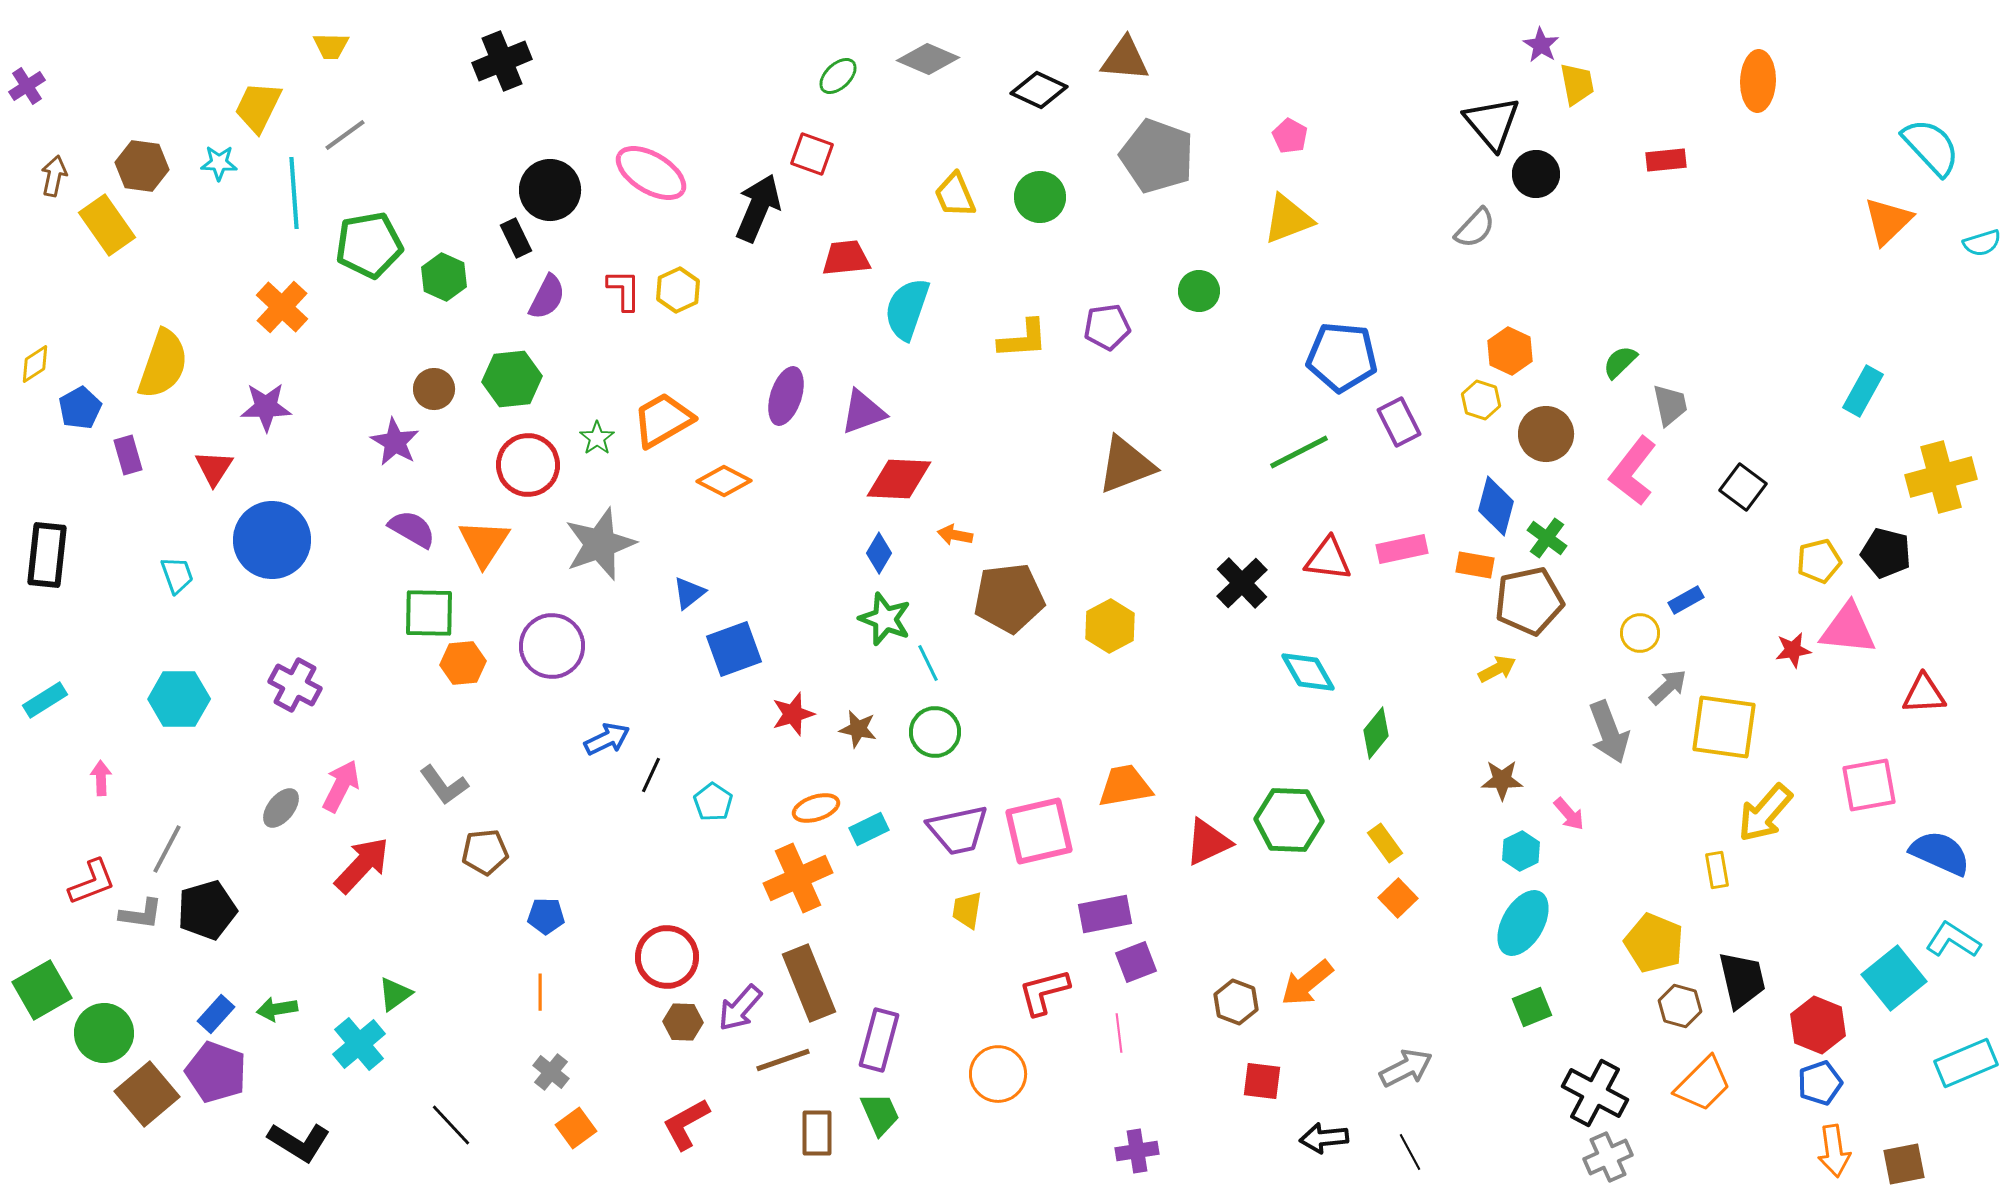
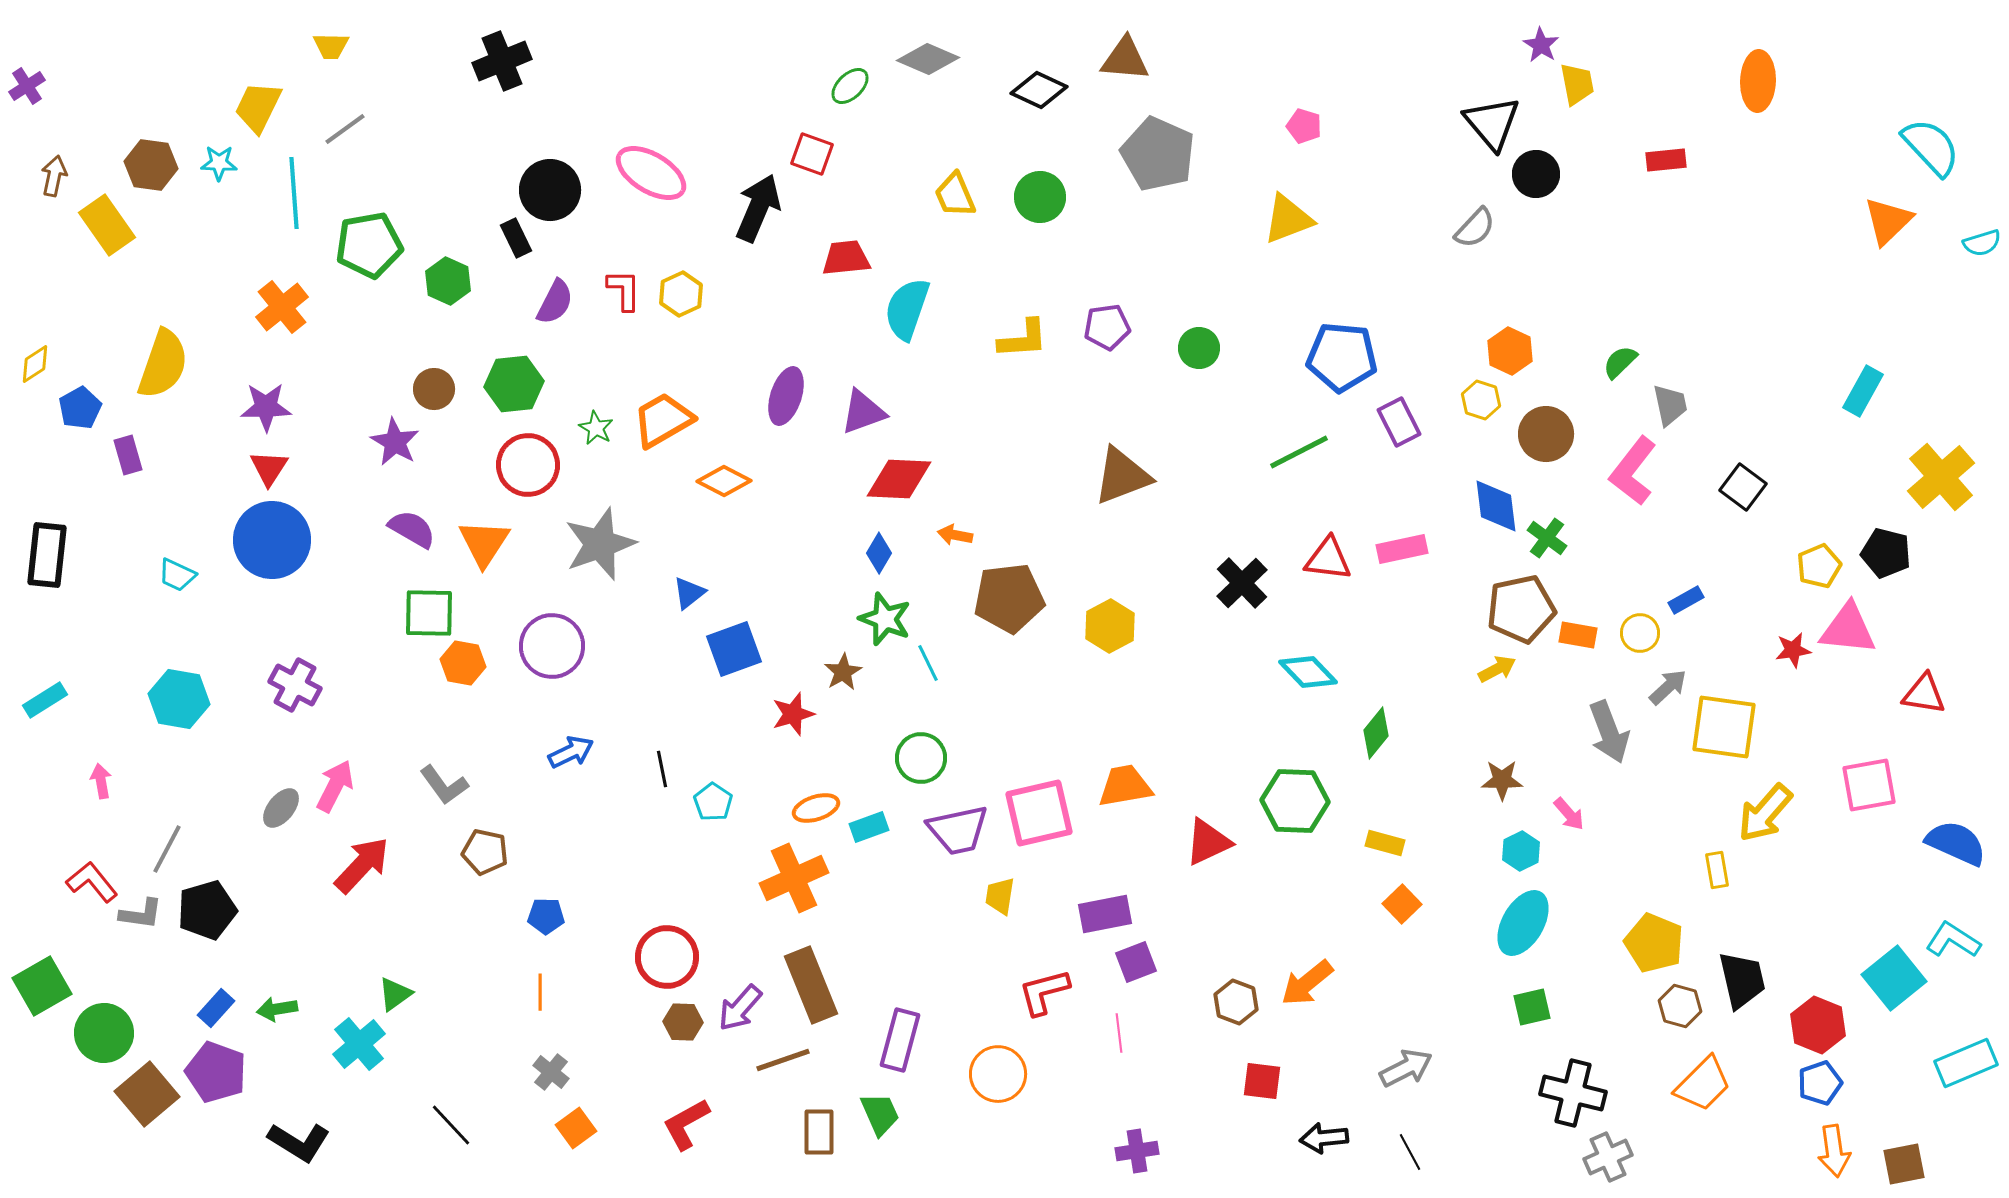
green ellipse at (838, 76): moved 12 px right, 10 px down
gray line at (345, 135): moved 6 px up
pink pentagon at (1290, 136): moved 14 px right, 10 px up; rotated 12 degrees counterclockwise
gray pentagon at (1157, 156): moved 1 px right, 2 px up; rotated 4 degrees clockwise
brown hexagon at (142, 166): moved 9 px right, 1 px up
green hexagon at (444, 277): moved 4 px right, 4 px down
yellow hexagon at (678, 290): moved 3 px right, 4 px down
green circle at (1199, 291): moved 57 px down
purple semicircle at (547, 297): moved 8 px right, 5 px down
orange cross at (282, 307): rotated 8 degrees clockwise
green hexagon at (512, 379): moved 2 px right, 5 px down
green star at (597, 438): moved 1 px left, 10 px up; rotated 8 degrees counterclockwise
brown triangle at (1126, 465): moved 4 px left, 11 px down
red triangle at (214, 468): moved 55 px right
yellow cross at (1941, 477): rotated 26 degrees counterclockwise
blue diamond at (1496, 506): rotated 22 degrees counterclockwise
yellow pentagon at (1819, 561): moved 5 px down; rotated 9 degrees counterclockwise
orange rectangle at (1475, 565): moved 103 px right, 70 px down
cyan trapezoid at (177, 575): rotated 135 degrees clockwise
brown pentagon at (1529, 601): moved 8 px left, 8 px down
orange hexagon at (463, 663): rotated 15 degrees clockwise
cyan diamond at (1308, 672): rotated 14 degrees counterclockwise
red triangle at (1924, 694): rotated 12 degrees clockwise
cyan hexagon at (179, 699): rotated 10 degrees clockwise
brown star at (858, 729): moved 15 px left, 57 px up; rotated 30 degrees clockwise
green circle at (935, 732): moved 14 px left, 26 px down
blue arrow at (607, 739): moved 36 px left, 13 px down
black line at (651, 775): moved 11 px right, 6 px up; rotated 36 degrees counterclockwise
pink arrow at (101, 778): moved 3 px down; rotated 8 degrees counterclockwise
pink arrow at (341, 786): moved 6 px left
green hexagon at (1289, 820): moved 6 px right, 19 px up
cyan rectangle at (869, 829): moved 2 px up; rotated 6 degrees clockwise
pink square at (1039, 831): moved 18 px up
yellow rectangle at (1385, 843): rotated 39 degrees counterclockwise
brown pentagon at (485, 852): rotated 18 degrees clockwise
blue semicircle at (1940, 853): moved 16 px right, 10 px up
orange cross at (798, 878): moved 4 px left
red L-shape at (92, 882): rotated 108 degrees counterclockwise
orange square at (1398, 898): moved 4 px right, 6 px down
yellow trapezoid at (967, 910): moved 33 px right, 14 px up
brown rectangle at (809, 983): moved 2 px right, 2 px down
green square at (42, 990): moved 4 px up
green square at (1532, 1007): rotated 9 degrees clockwise
blue rectangle at (216, 1014): moved 6 px up
purple rectangle at (879, 1040): moved 21 px right
black cross at (1595, 1093): moved 22 px left; rotated 14 degrees counterclockwise
brown rectangle at (817, 1133): moved 2 px right, 1 px up
